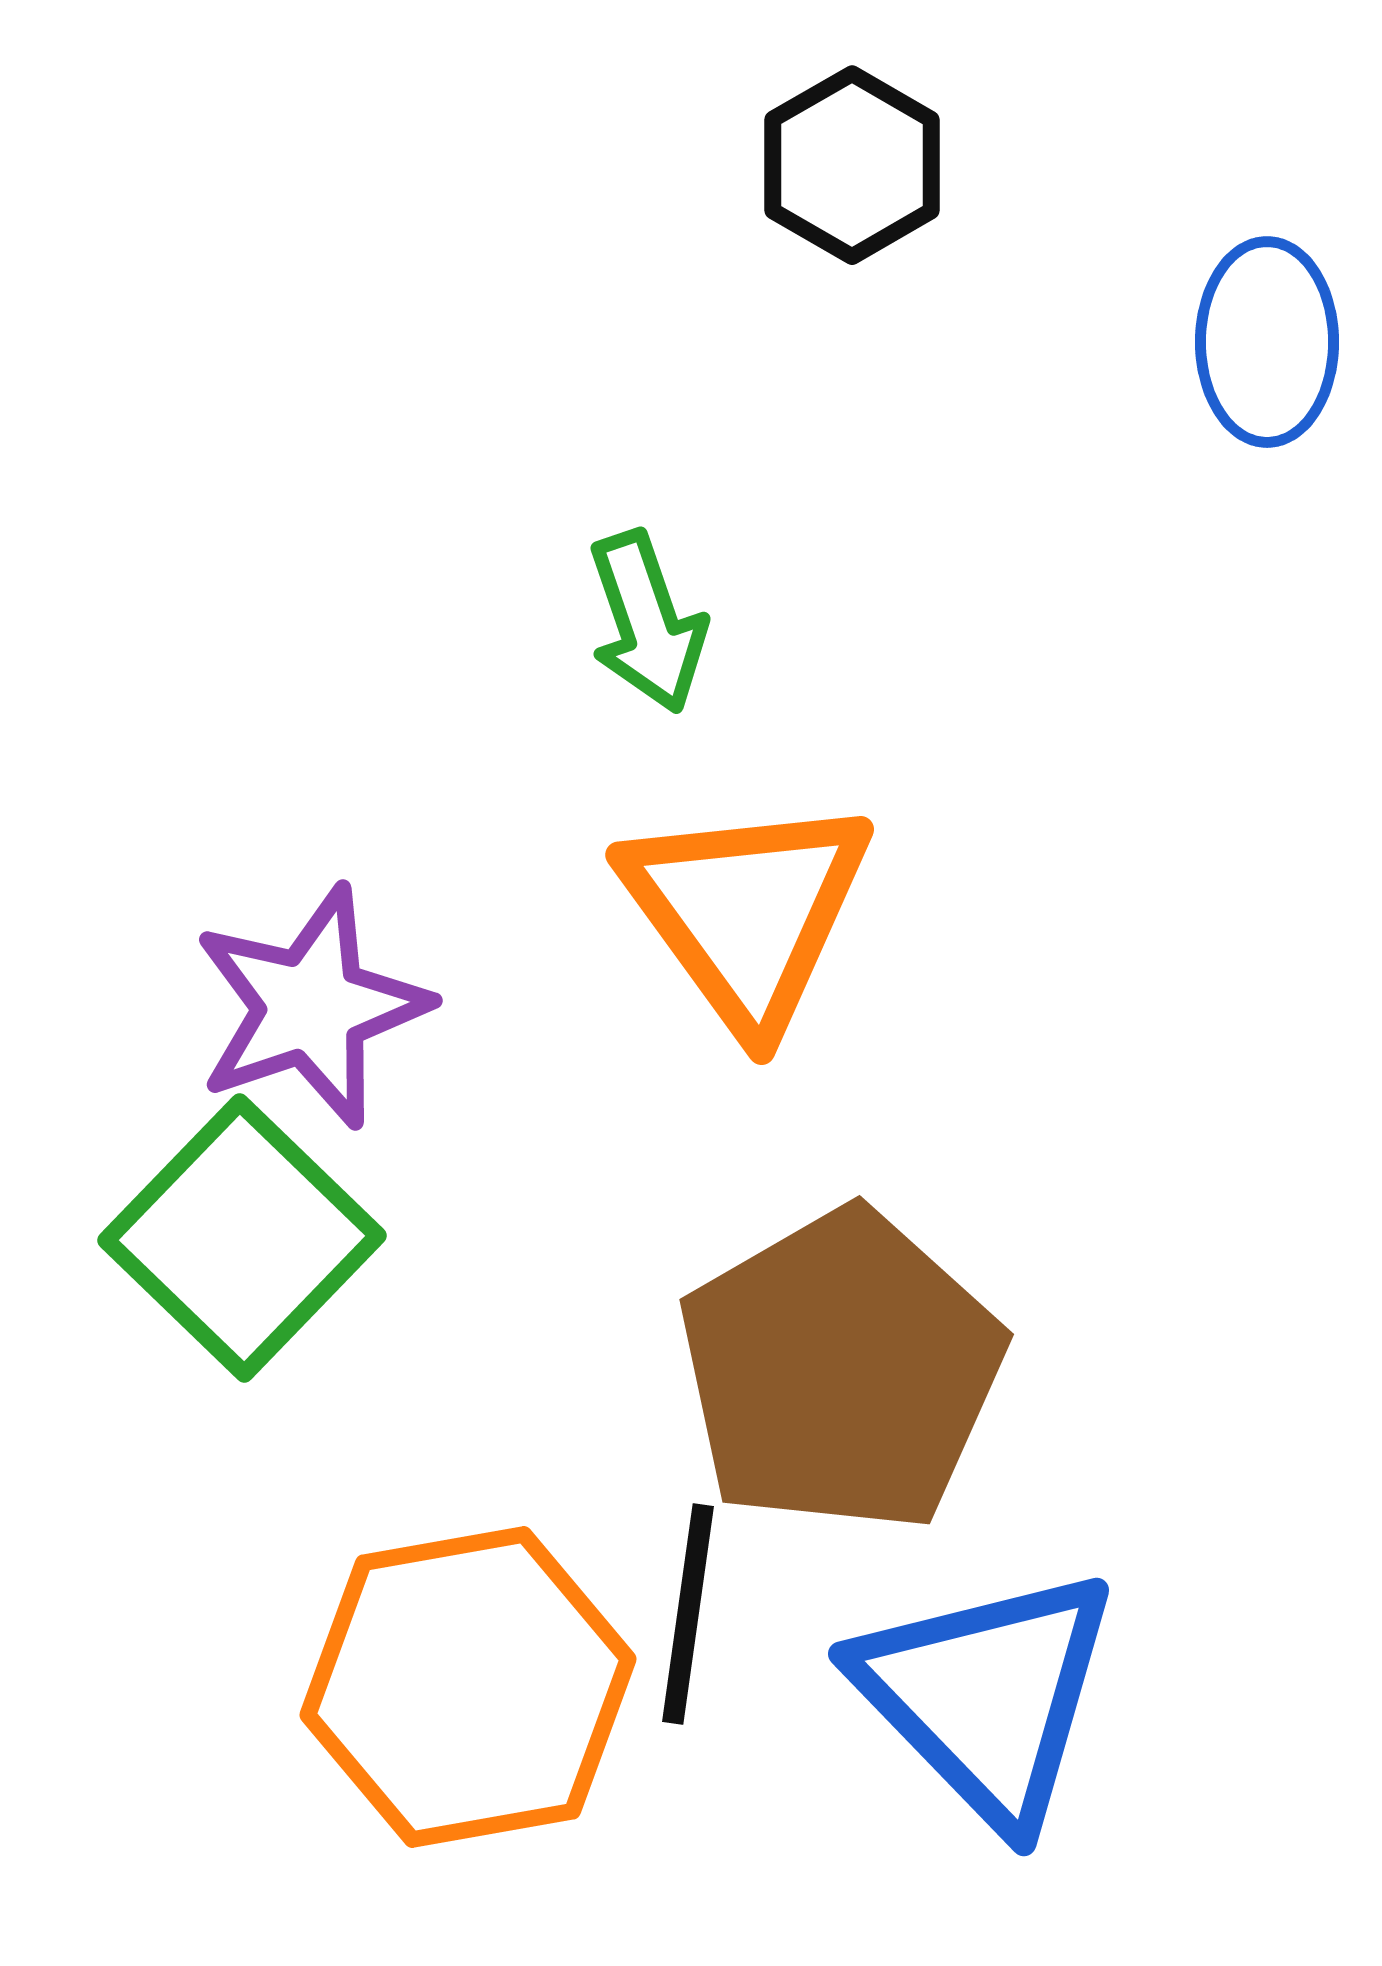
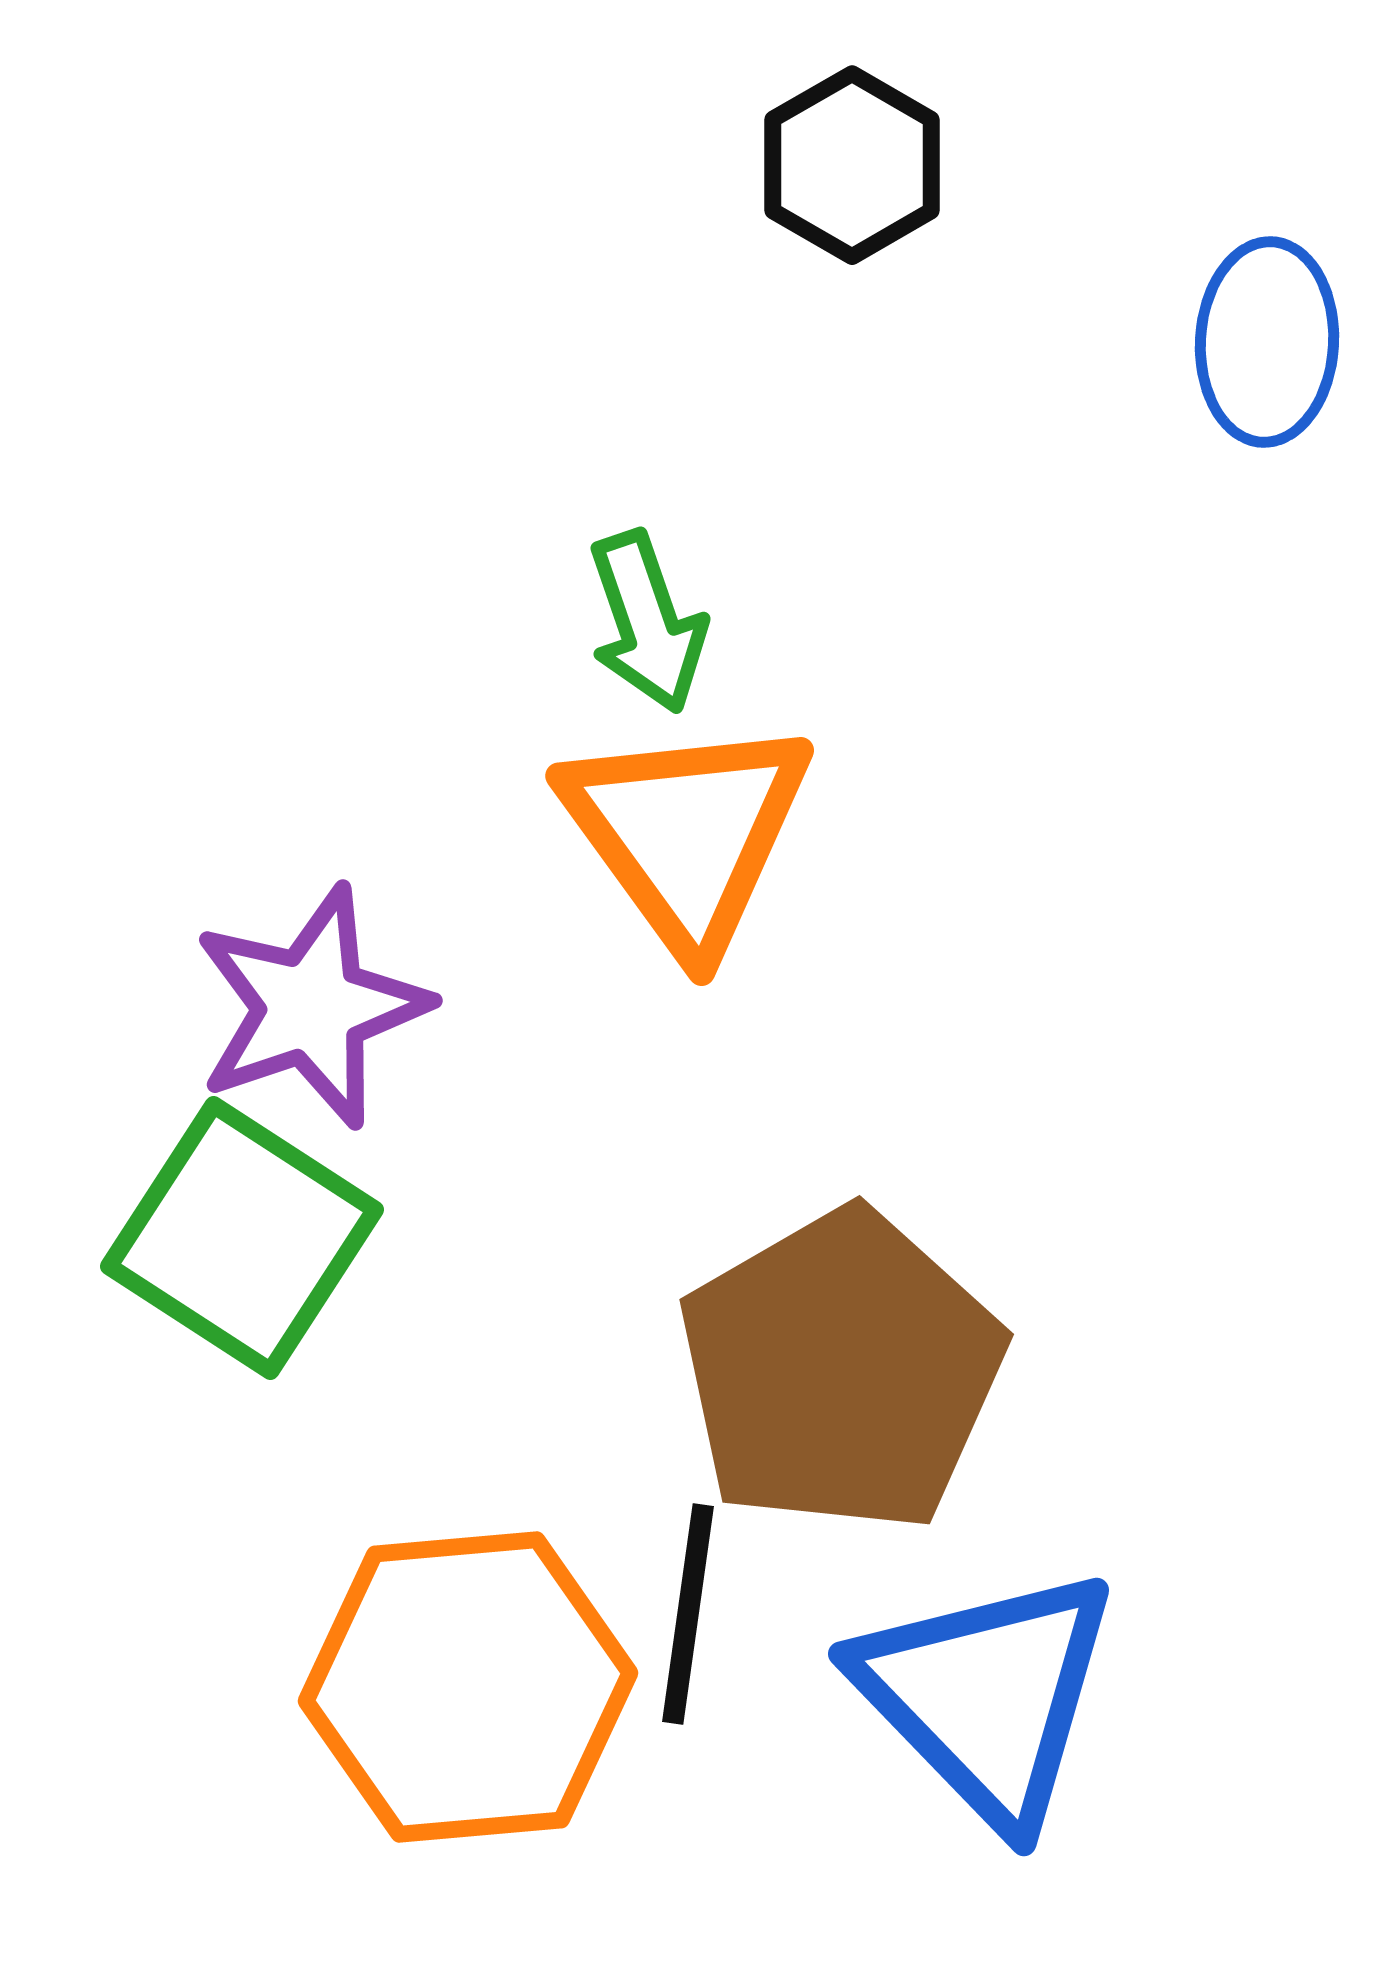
blue ellipse: rotated 3 degrees clockwise
orange triangle: moved 60 px left, 79 px up
green square: rotated 11 degrees counterclockwise
orange hexagon: rotated 5 degrees clockwise
